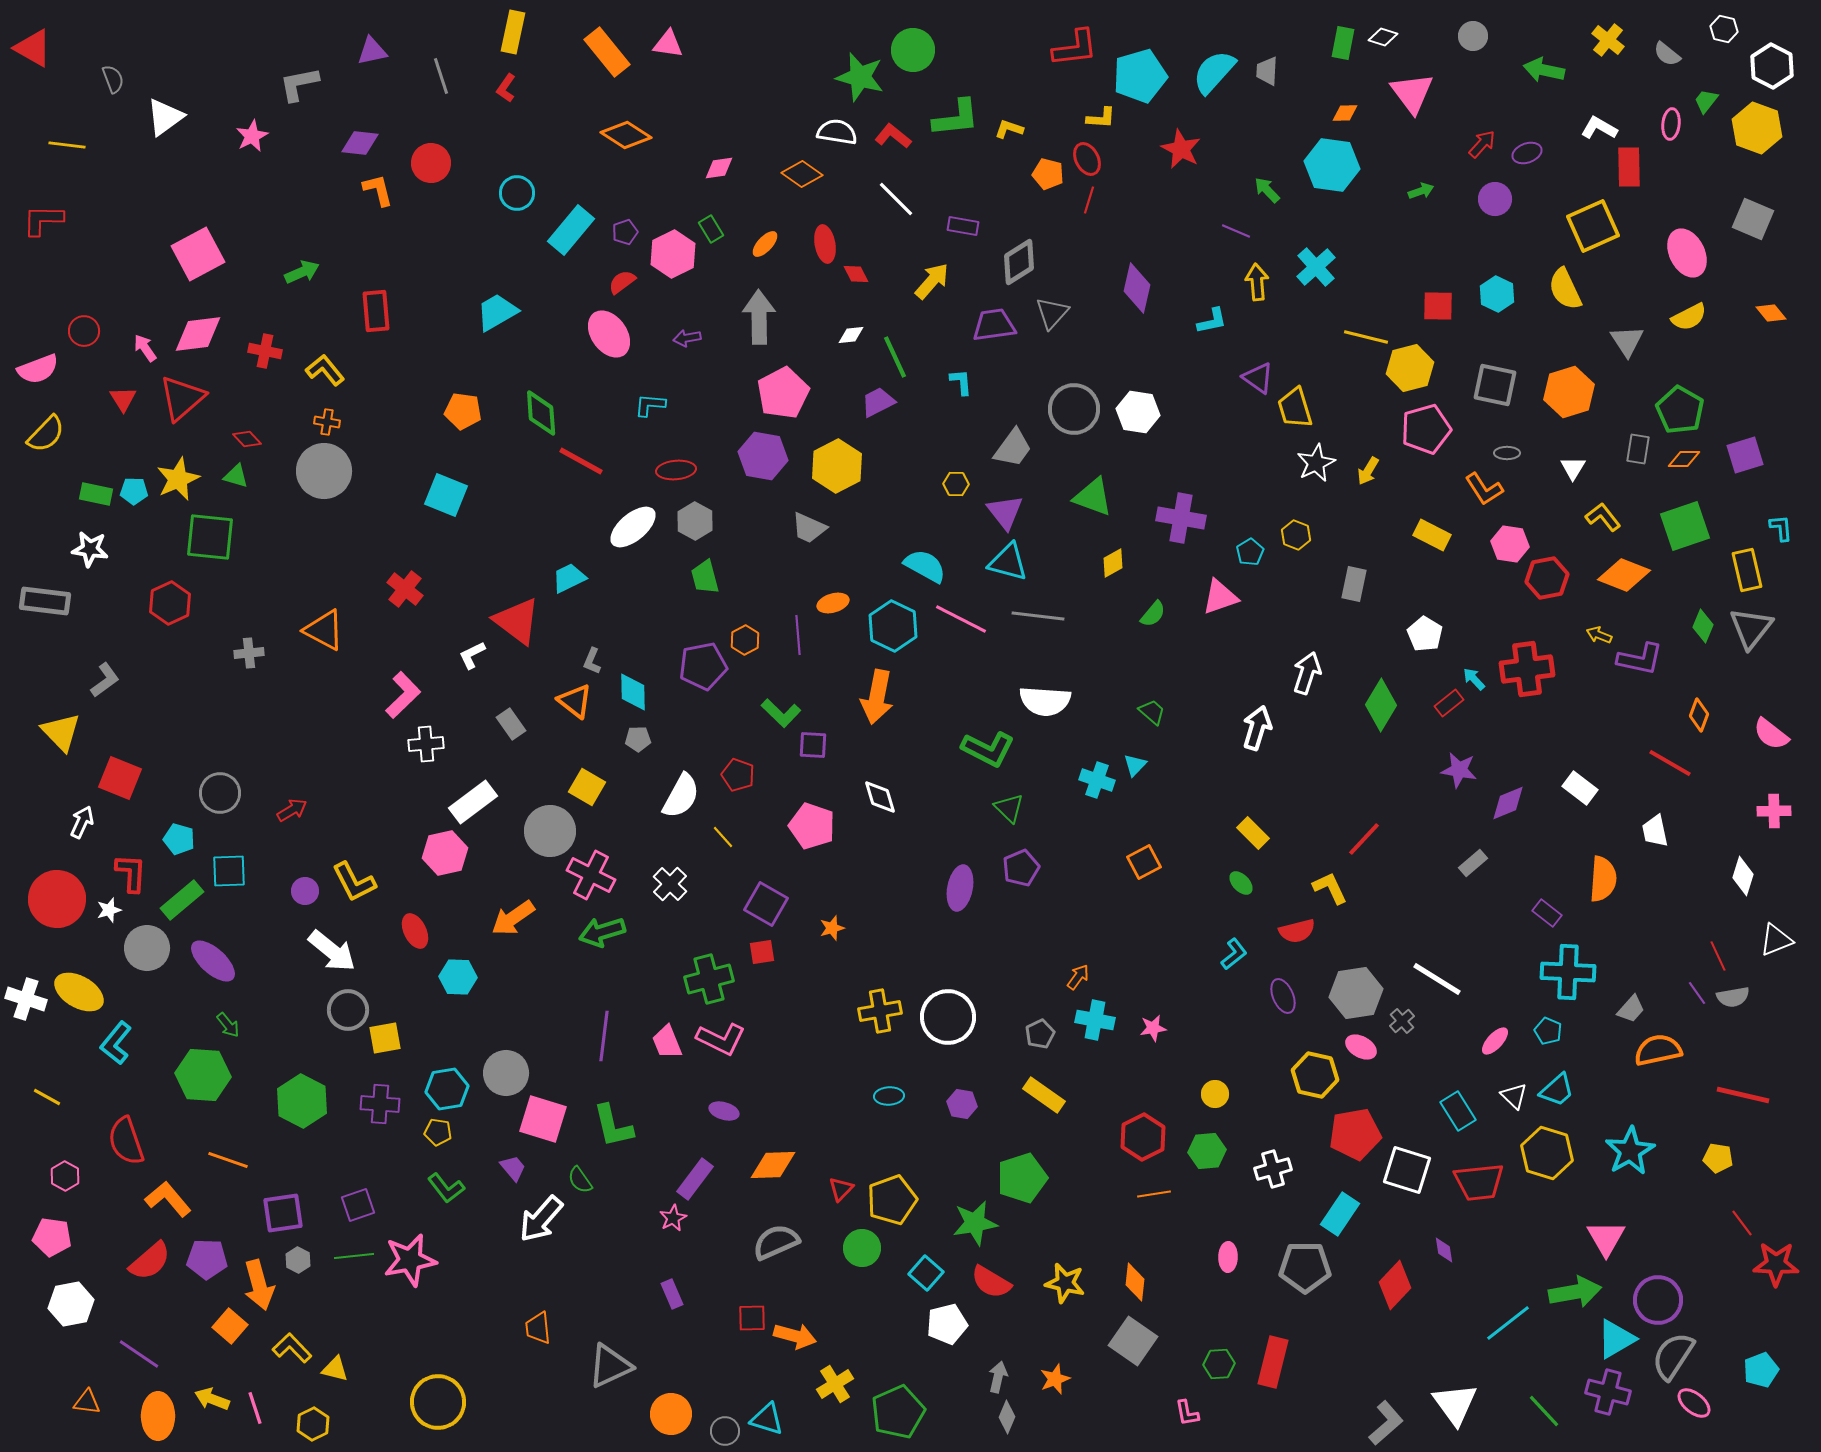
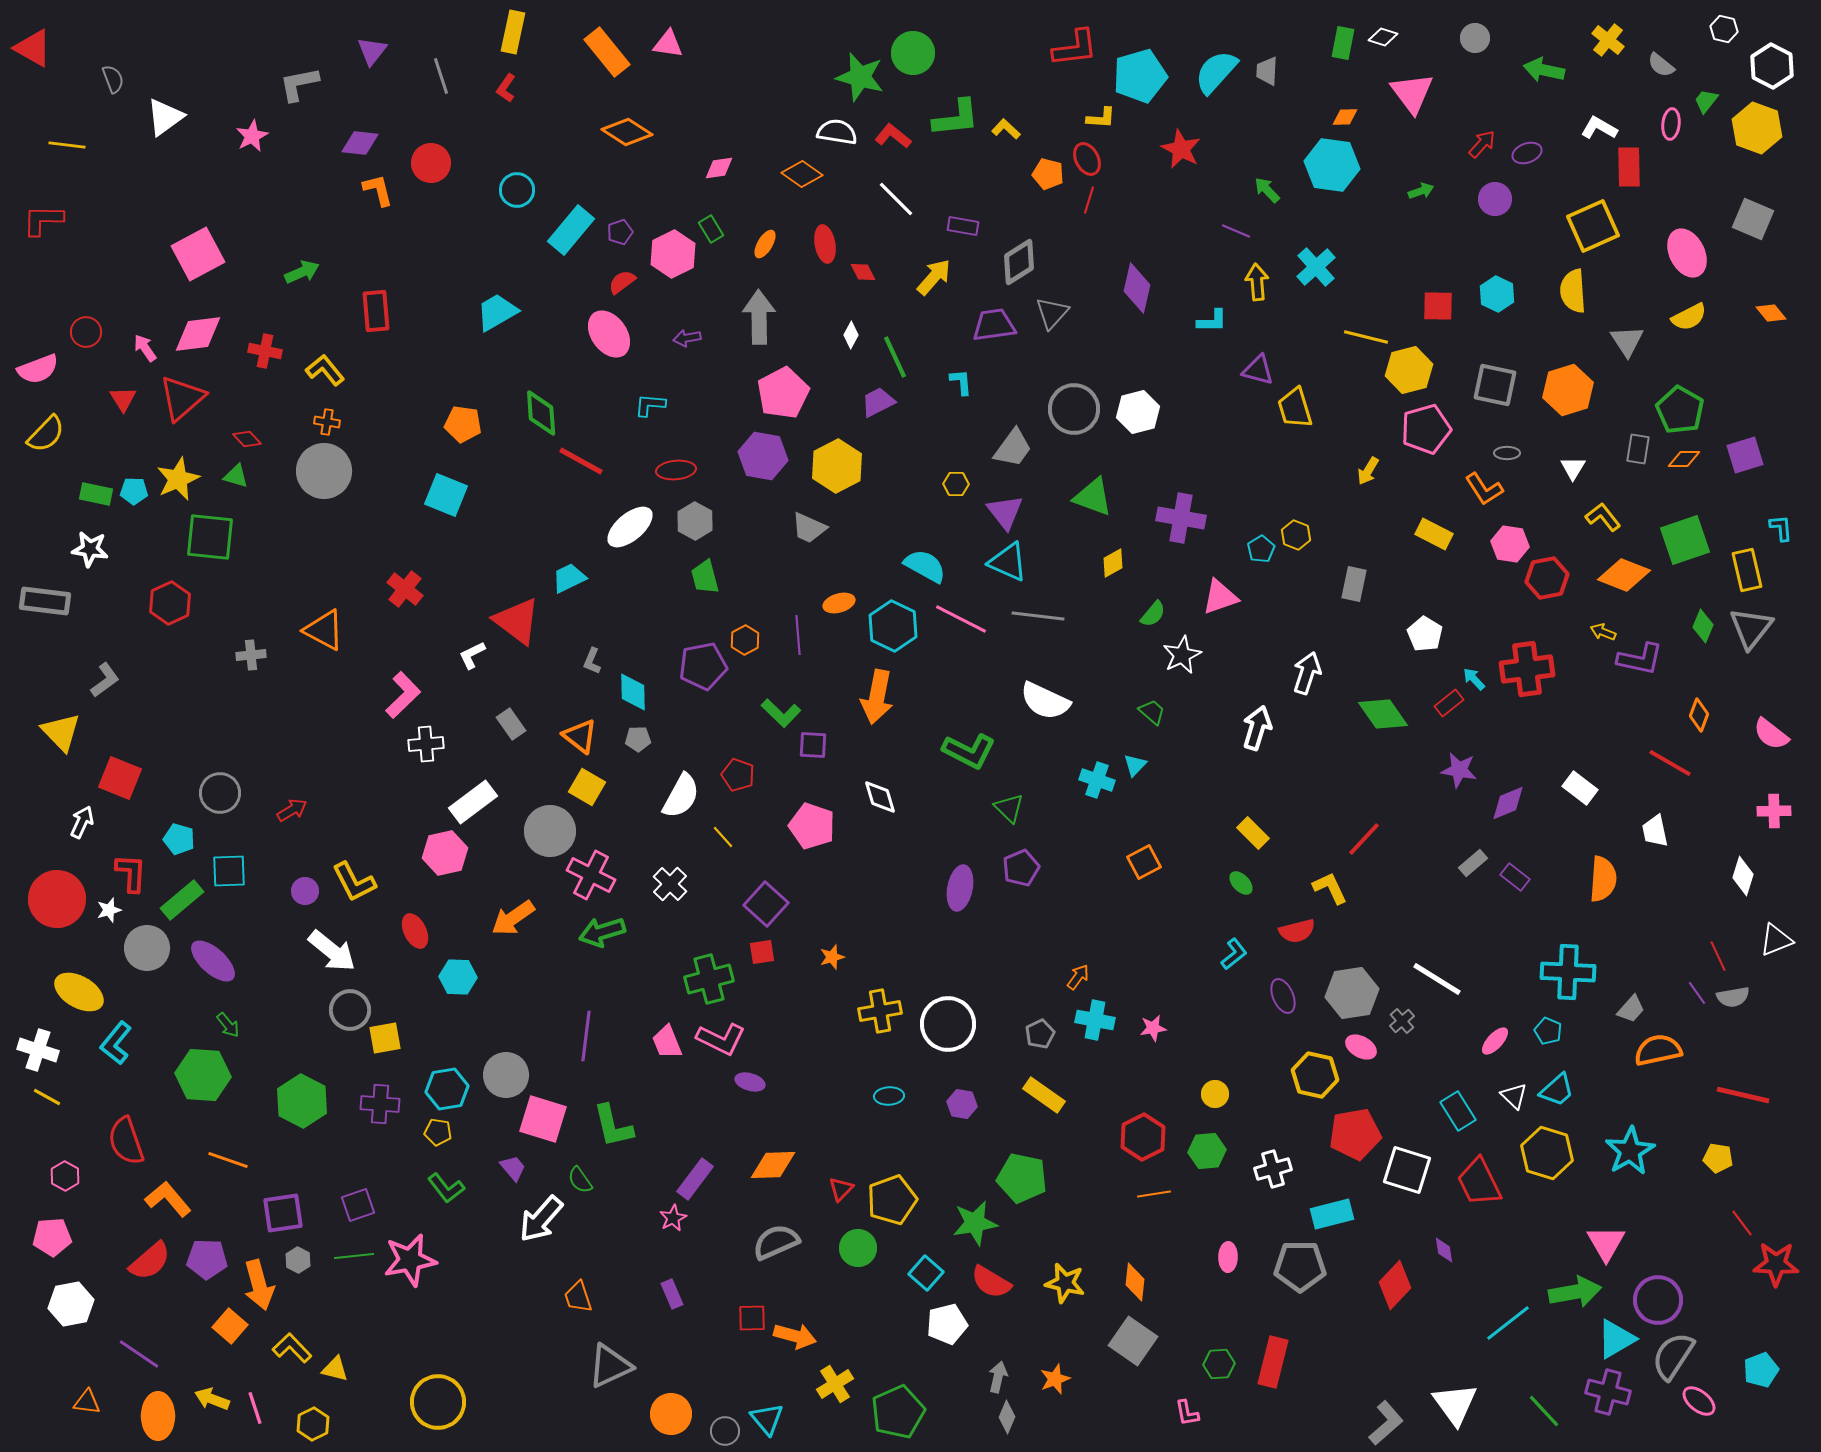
gray circle at (1473, 36): moved 2 px right, 2 px down
green circle at (913, 50): moved 3 px down
purple triangle at (372, 51): rotated 40 degrees counterclockwise
gray semicircle at (1667, 54): moved 6 px left, 11 px down
cyan semicircle at (1214, 72): moved 2 px right
orange diamond at (1345, 113): moved 4 px down
yellow L-shape at (1009, 129): moved 3 px left; rotated 24 degrees clockwise
orange diamond at (626, 135): moved 1 px right, 3 px up
cyan circle at (517, 193): moved 3 px up
purple pentagon at (625, 232): moved 5 px left
orange ellipse at (765, 244): rotated 12 degrees counterclockwise
red diamond at (856, 274): moved 7 px right, 2 px up
yellow arrow at (932, 281): moved 2 px right, 4 px up
yellow semicircle at (1565, 289): moved 8 px right, 2 px down; rotated 21 degrees clockwise
cyan L-shape at (1212, 321): rotated 12 degrees clockwise
red circle at (84, 331): moved 2 px right, 1 px down
white diamond at (851, 335): rotated 56 degrees counterclockwise
yellow hexagon at (1410, 368): moved 1 px left, 2 px down
purple triangle at (1258, 378): moved 8 px up; rotated 20 degrees counterclockwise
orange hexagon at (1569, 392): moved 1 px left, 2 px up
orange pentagon at (463, 411): moved 13 px down
white hexagon at (1138, 412): rotated 24 degrees counterclockwise
white star at (1316, 463): moved 134 px left, 192 px down
green square at (1685, 526): moved 14 px down
white ellipse at (633, 527): moved 3 px left
yellow rectangle at (1432, 535): moved 2 px right, 1 px up
cyan pentagon at (1250, 552): moved 11 px right, 3 px up
cyan triangle at (1008, 562): rotated 9 degrees clockwise
orange ellipse at (833, 603): moved 6 px right
yellow arrow at (1599, 635): moved 4 px right, 3 px up
gray cross at (249, 653): moved 2 px right, 2 px down
orange triangle at (575, 701): moved 5 px right, 35 px down
white semicircle at (1045, 701): rotated 21 degrees clockwise
green diamond at (1381, 705): moved 2 px right, 9 px down; rotated 66 degrees counterclockwise
green L-shape at (988, 749): moved 19 px left, 2 px down
purple square at (766, 904): rotated 12 degrees clockwise
purple rectangle at (1547, 913): moved 32 px left, 36 px up
orange star at (832, 928): moved 29 px down
gray hexagon at (1356, 993): moved 4 px left
white cross at (26, 999): moved 12 px right, 51 px down
gray circle at (348, 1010): moved 2 px right
white circle at (948, 1017): moved 7 px down
purple line at (604, 1036): moved 18 px left
gray circle at (506, 1073): moved 2 px down
purple ellipse at (724, 1111): moved 26 px right, 29 px up
green pentagon at (1022, 1178): rotated 30 degrees clockwise
red trapezoid at (1479, 1182): rotated 70 degrees clockwise
cyan rectangle at (1340, 1214): moved 8 px left; rotated 42 degrees clockwise
pink pentagon at (52, 1237): rotated 12 degrees counterclockwise
pink triangle at (1606, 1238): moved 5 px down
green circle at (862, 1248): moved 4 px left
gray pentagon at (1305, 1267): moved 5 px left, 1 px up
orange trapezoid at (538, 1328): moved 40 px right, 31 px up; rotated 12 degrees counterclockwise
pink ellipse at (1694, 1403): moved 5 px right, 2 px up
cyan triangle at (767, 1419): rotated 33 degrees clockwise
